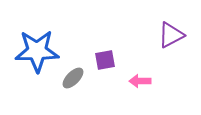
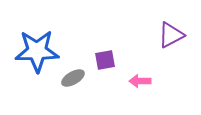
gray ellipse: rotated 15 degrees clockwise
